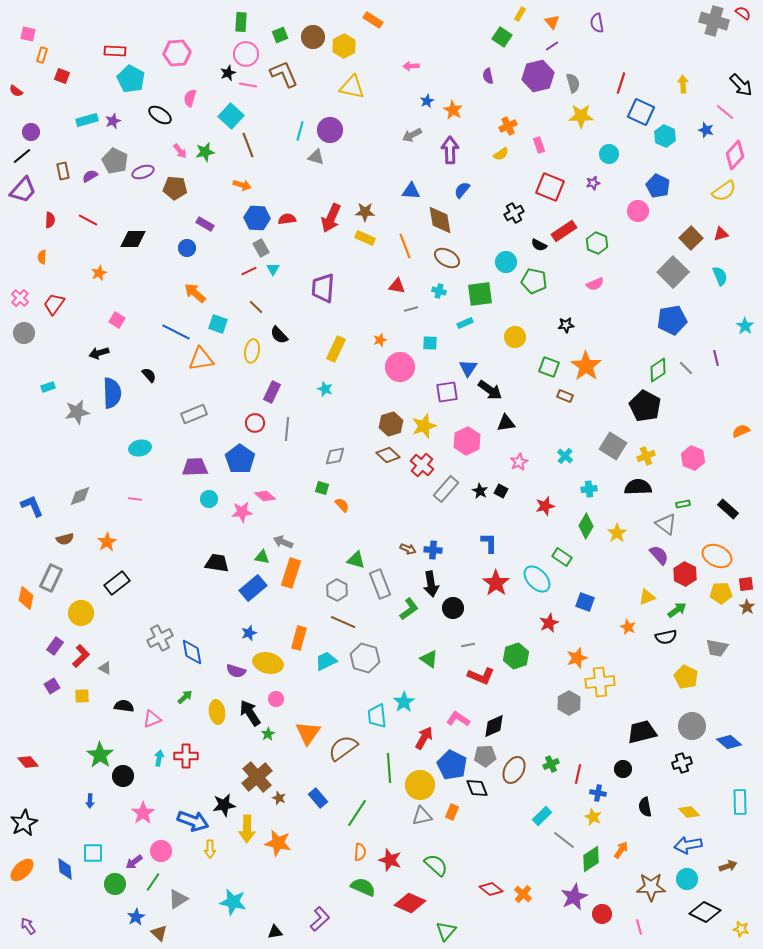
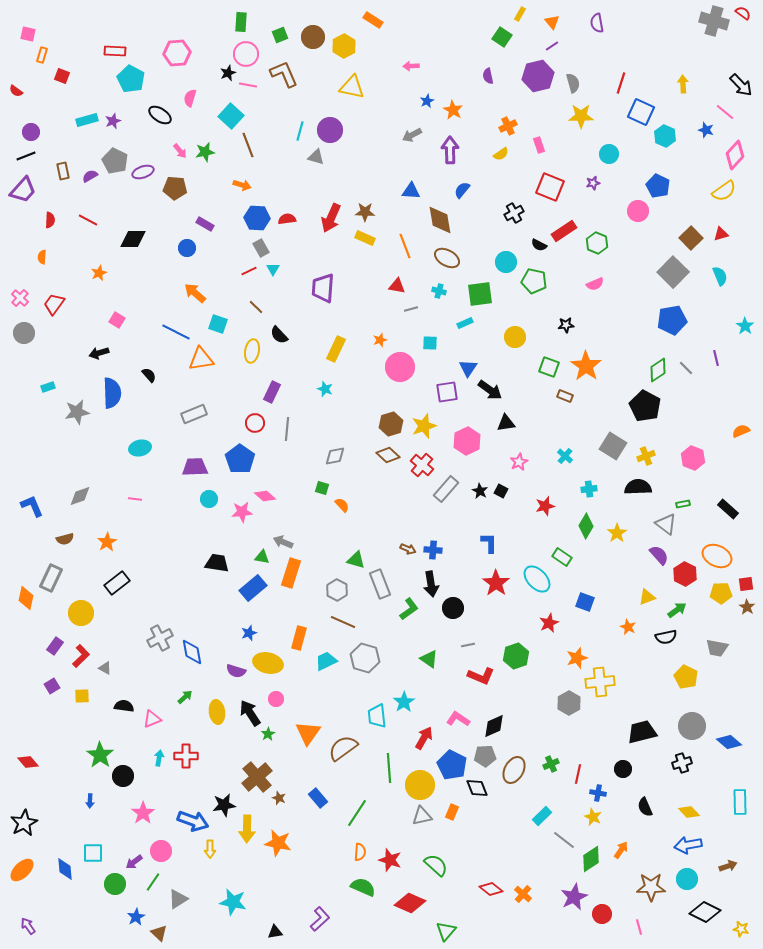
black line at (22, 156): moved 4 px right; rotated 18 degrees clockwise
black semicircle at (645, 807): rotated 12 degrees counterclockwise
